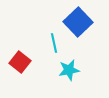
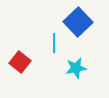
cyan line: rotated 12 degrees clockwise
cyan star: moved 7 px right, 2 px up
